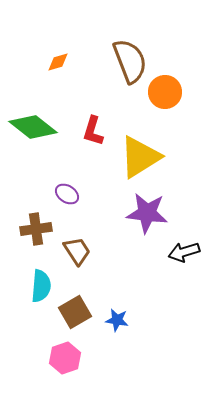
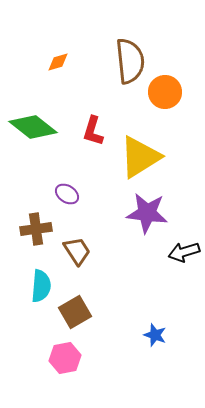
brown semicircle: rotated 15 degrees clockwise
blue star: moved 38 px right, 15 px down; rotated 10 degrees clockwise
pink hexagon: rotated 8 degrees clockwise
